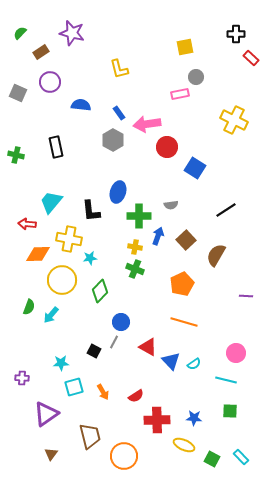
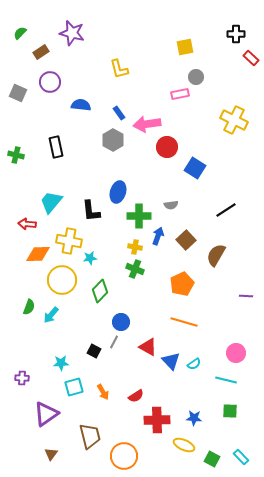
yellow cross at (69, 239): moved 2 px down
